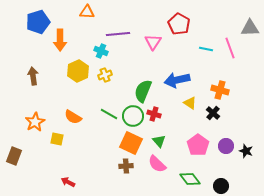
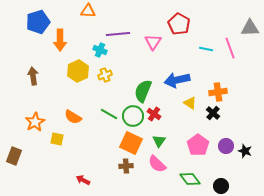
orange triangle: moved 1 px right, 1 px up
cyan cross: moved 1 px left, 1 px up
orange cross: moved 2 px left, 2 px down; rotated 24 degrees counterclockwise
red cross: rotated 16 degrees clockwise
green triangle: rotated 16 degrees clockwise
black star: moved 1 px left
red arrow: moved 15 px right, 2 px up
